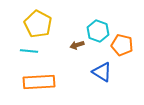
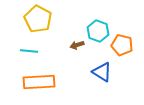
yellow pentagon: moved 5 px up
